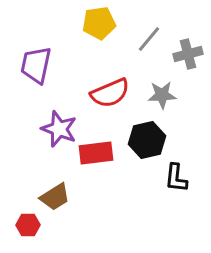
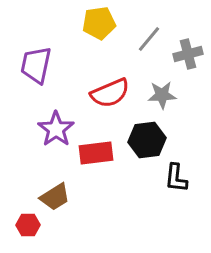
purple star: moved 3 px left; rotated 15 degrees clockwise
black hexagon: rotated 6 degrees clockwise
